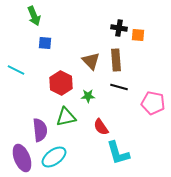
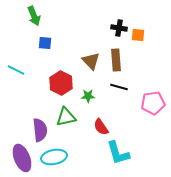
pink pentagon: rotated 20 degrees counterclockwise
cyan ellipse: rotated 25 degrees clockwise
